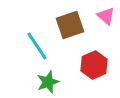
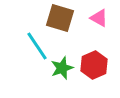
pink triangle: moved 7 px left, 2 px down; rotated 12 degrees counterclockwise
brown square: moved 10 px left, 7 px up; rotated 36 degrees clockwise
green star: moved 14 px right, 14 px up
